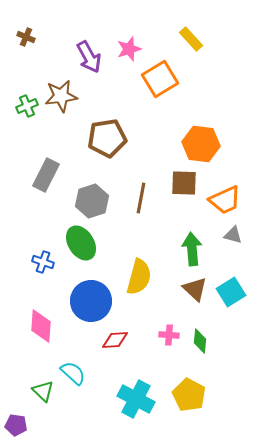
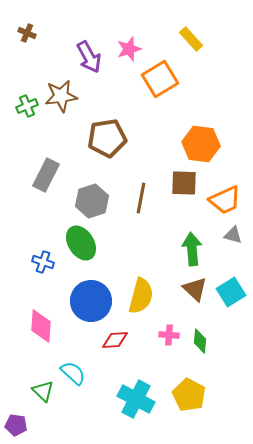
brown cross: moved 1 px right, 4 px up
yellow semicircle: moved 2 px right, 19 px down
